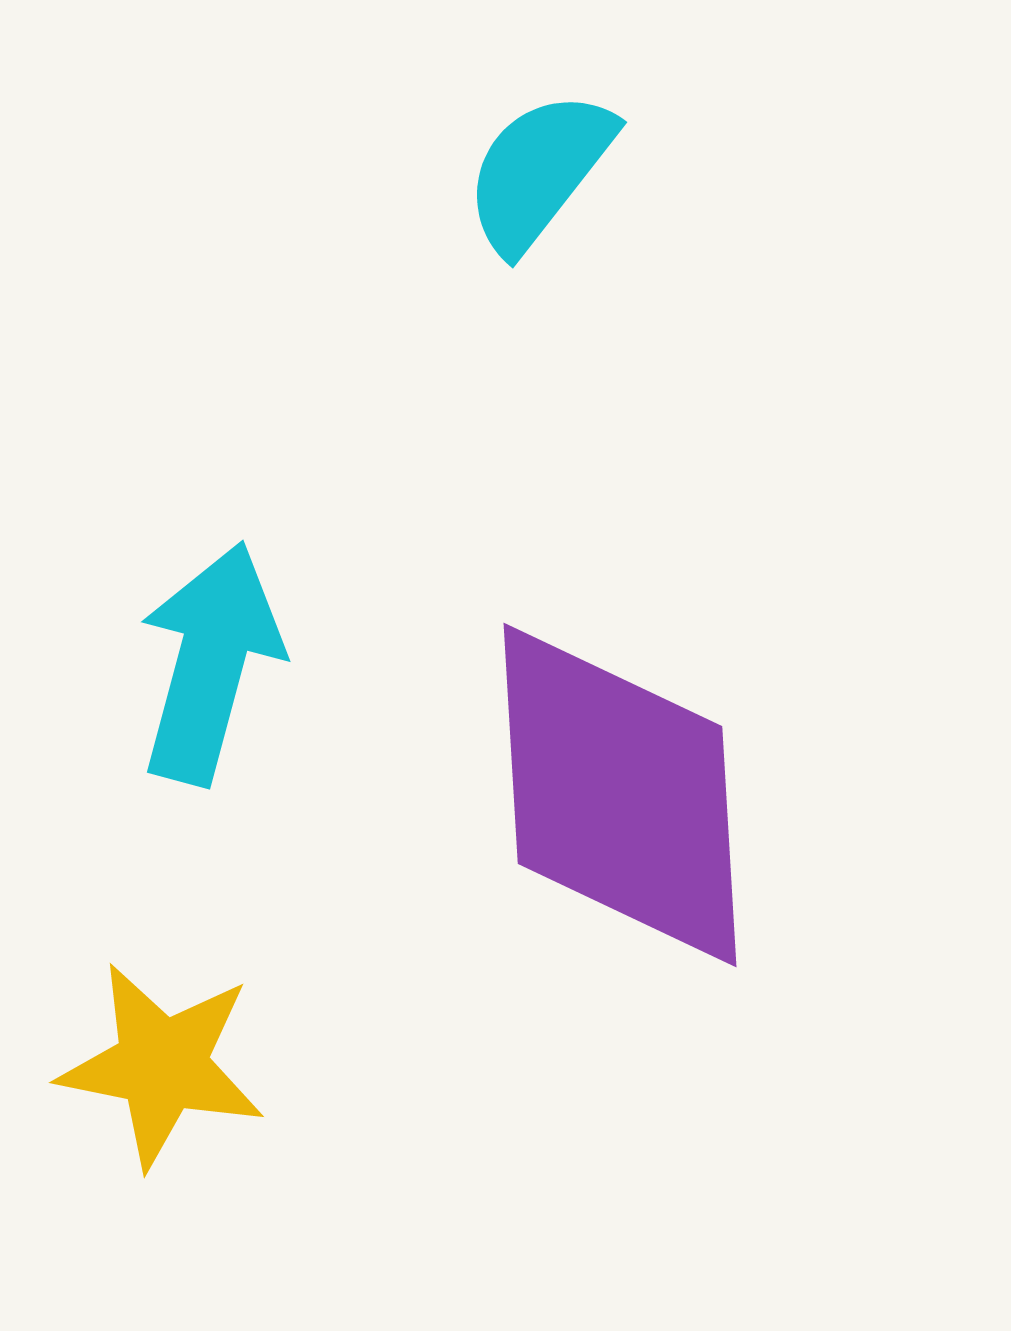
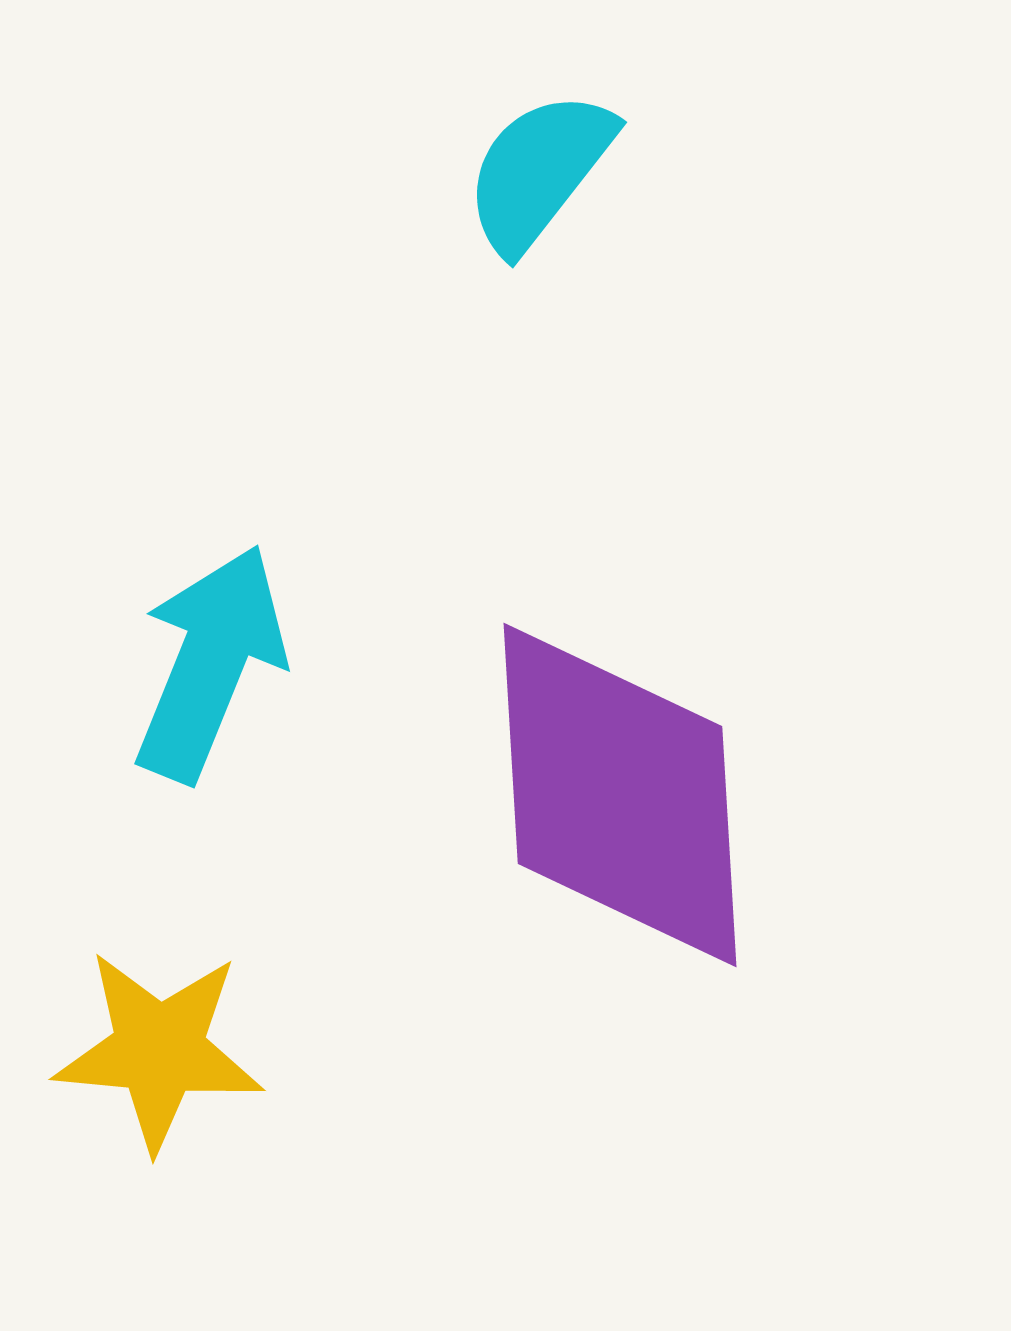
cyan arrow: rotated 7 degrees clockwise
yellow star: moved 3 px left, 15 px up; rotated 6 degrees counterclockwise
